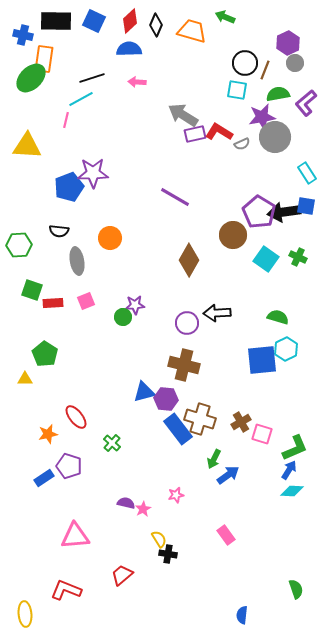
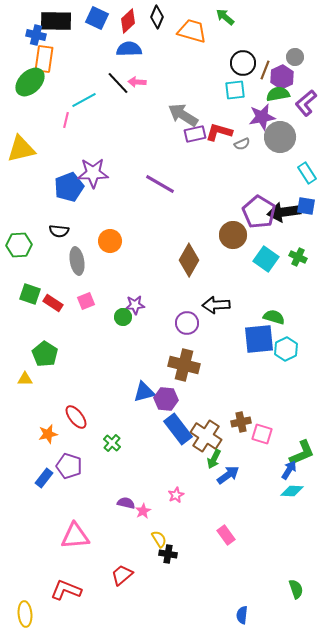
green arrow at (225, 17): rotated 18 degrees clockwise
blue square at (94, 21): moved 3 px right, 3 px up
red diamond at (130, 21): moved 2 px left
black diamond at (156, 25): moved 1 px right, 8 px up
blue cross at (23, 35): moved 13 px right
purple hexagon at (288, 43): moved 6 px left, 34 px down
black circle at (245, 63): moved 2 px left
gray circle at (295, 63): moved 6 px up
green ellipse at (31, 78): moved 1 px left, 4 px down
black line at (92, 78): moved 26 px right, 5 px down; rotated 65 degrees clockwise
cyan square at (237, 90): moved 2 px left; rotated 15 degrees counterclockwise
cyan line at (81, 99): moved 3 px right, 1 px down
red L-shape at (219, 132): rotated 16 degrees counterclockwise
gray circle at (275, 137): moved 5 px right
yellow triangle at (27, 146): moved 6 px left, 3 px down; rotated 16 degrees counterclockwise
purple line at (175, 197): moved 15 px left, 13 px up
orange circle at (110, 238): moved 3 px down
green square at (32, 290): moved 2 px left, 4 px down
red rectangle at (53, 303): rotated 36 degrees clockwise
black arrow at (217, 313): moved 1 px left, 8 px up
green semicircle at (278, 317): moved 4 px left
blue square at (262, 360): moved 3 px left, 21 px up
brown cross at (200, 419): moved 6 px right, 17 px down; rotated 16 degrees clockwise
brown cross at (241, 422): rotated 18 degrees clockwise
green L-shape at (295, 448): moved 7 px right, 5 px down
blue rectangle at (44, 478): rotated 18 degrees counterclockwise
pink star at (176, 495): rotated 14 degrees counterclockwise
pink star at (143, 509): moved 2 px down
